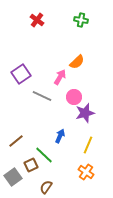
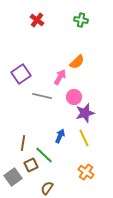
gray line: rotated 12 degrees counterclockwise
brown line: moved 7 px right, 2 px down; rotated 42 degrees counterclockwise
yellow line: moved 4 px left, 7 px up; rotated 48 degrees counterclockwise
brown semicircle: moved 1 px right, 1 px down
